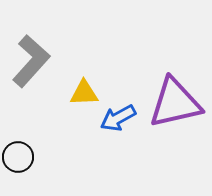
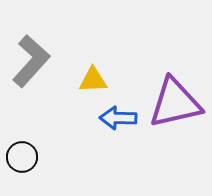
yellow triangle: moved 9 px right, 13 px up
blue arrow: rotated 30 degrees clockwise
black circle: moved 4 px right
